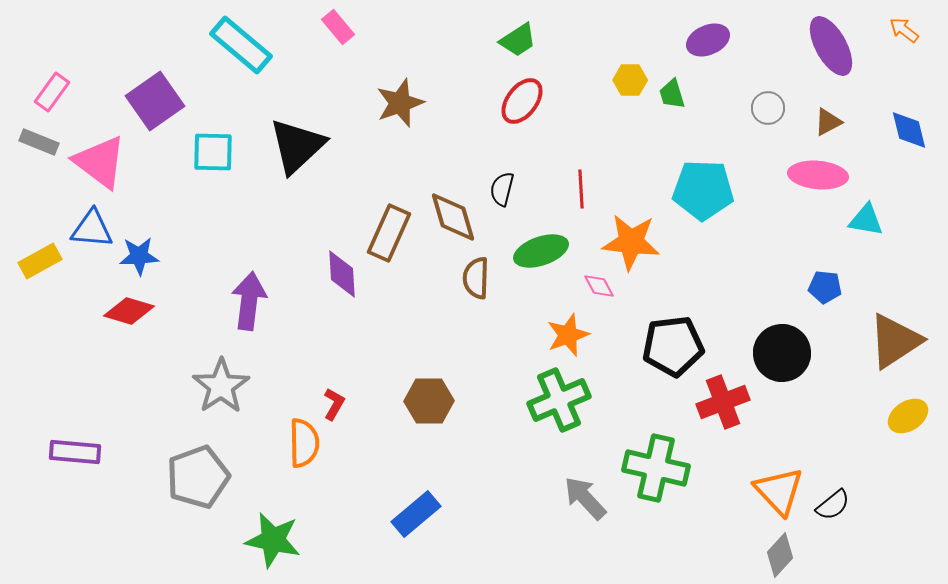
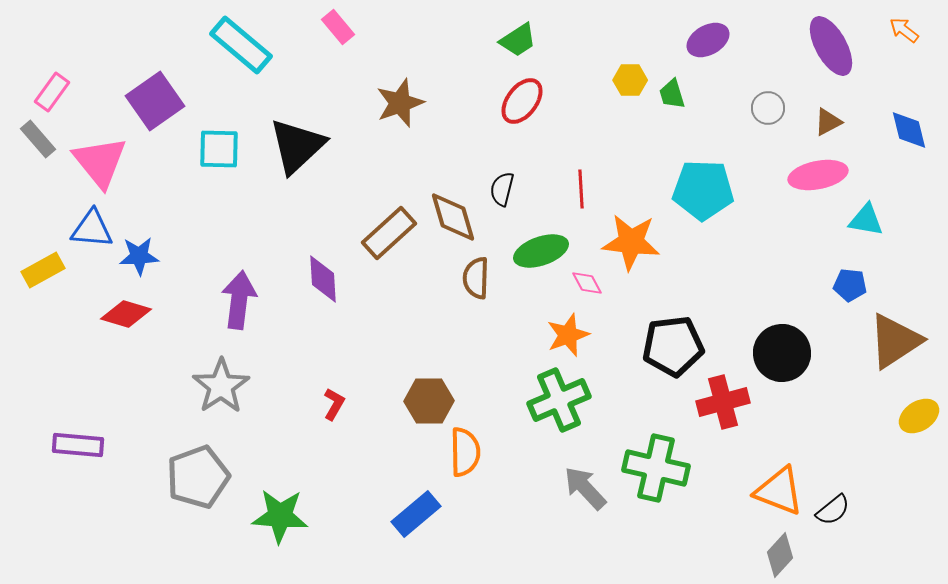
purple ellipse at (708, 40): rotated 6 degrees counterclockwise
gray rectangle at (39, 142): moved 1 px left, 3 px up; rotated 27 degrees clockwise
cyan square at (213, 152): moved 6 px right, 3 px up
pink triangle at (100, 162): rotated 14 degrees clockwise
pink ellipse at (818, 175): rotated 16 degrees counterclockwise
brown rectangle at (389, 233): rotated 24 degrees clockwise
yellow rectangle at (40, 261): moved 3 px right, 9 px down
purple diamond at (342, 274): moved 19 px left, 5 px down
pink diamond at (599, 286): moved 12 px left, 3 px up
blue pentagon at (825, 287): moved 25 px right, 2 px up
purple arrow at (249, 301): moved 10 px left, 1 px up
red diamond at (129, 311): moved 3 px left, 3 px down
red cross at (723, 402): rotated 6 degrees clockwise
yellow ellipse at (908, 416): moved 11 px right
orange semicircle at (304, 443): moved 161 px right, 9 px down
purple rectangle at (75, 452): moved 3 px right, 7 px up
orange triangle at (779, 491): rotated 26 degrees counterclockwise
gray arrow at (585, 498): moved 10 px up
black semicircle at (833, 505): moved 5 px down
green star at (273, 540): moved 7 px right, 24 px up; rotated 8 degrees counterclockwise
